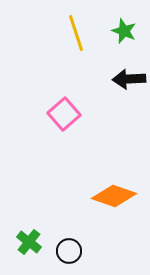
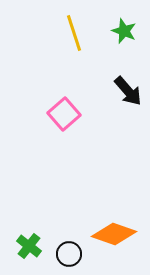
yellow line: moved 2 px left
black arrow: moved 1 px left, 12 px down; rotated 128 degrees counterclockwise
orange diamond: moved 38 px down
green cross: moved 4 px down
black circle: moved 3 px down
